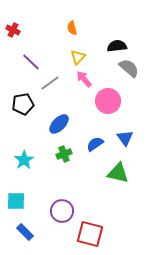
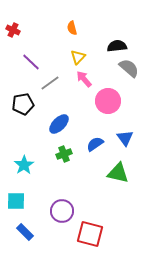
cyan star: moved 5 px down
